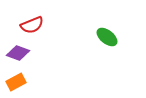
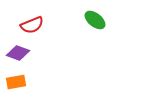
green ellipse: moved 12 px left, 17 px up
orange rectangle: rotated 18 degrees clockwise
